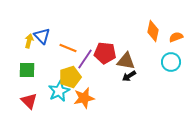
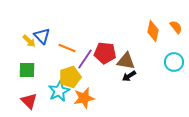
orange semicircle: moved 10 px up; rotated 72 degrees clockwise
yellow arrow: rotated 120 degrees clockwise
orange line: moved 1 px left
cyan circle: moved 3 px right
